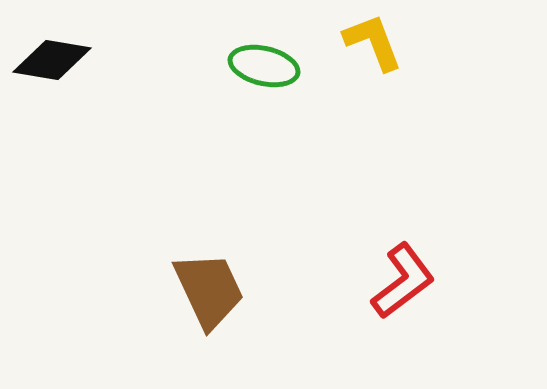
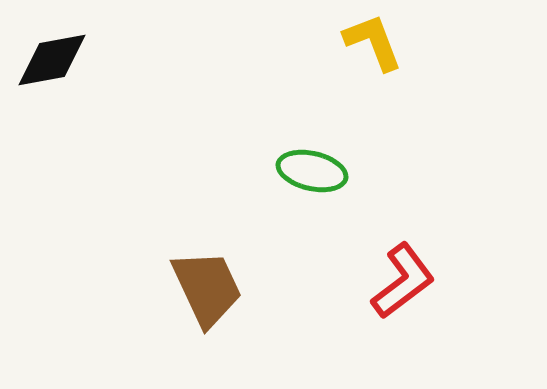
black diamond: rotated 20 degrees counterclockwise
green ellipse: moved 48 px right, 105 px down
brown trapezoid: moved 2 px left, 2 px up
